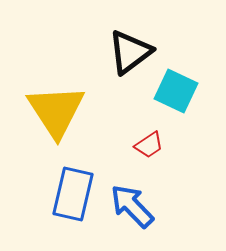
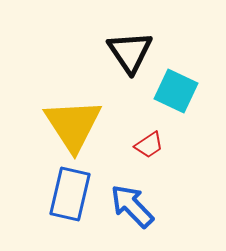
black triangle: rotated 27 degrees counterclockwise
yellow triangle: moved 17 px right, 14 px down
blue rectangle: moved 3 px left
